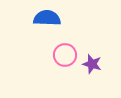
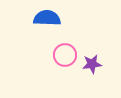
purple star: rotated 24 degrees counterclockwise
